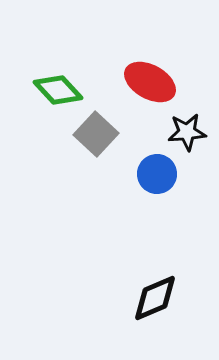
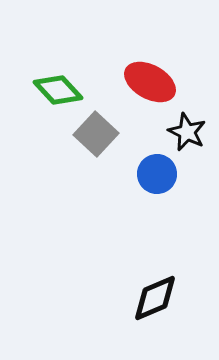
black star: rotated 30 degrees clockwise
